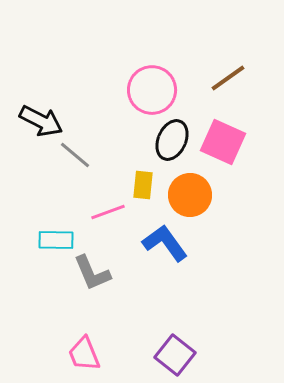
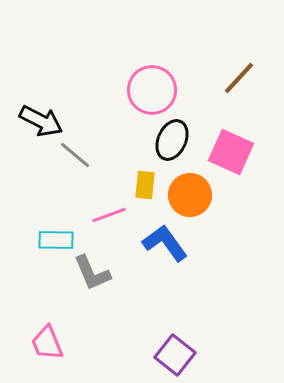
brown line: moved 11 px right; rotated 12 degrees counterclockwise
pink square: moved 8 px right, 10 px down
yellow rectangle: moved 2 px right
pink line: moved 1 px right, 3 px down
pink trapezoid: moved 37 px left, 11 px up
